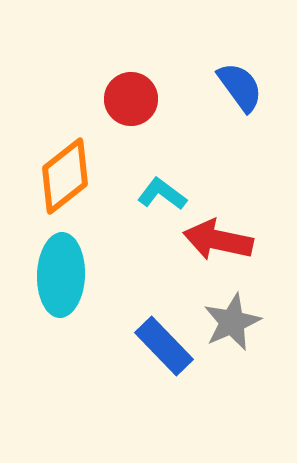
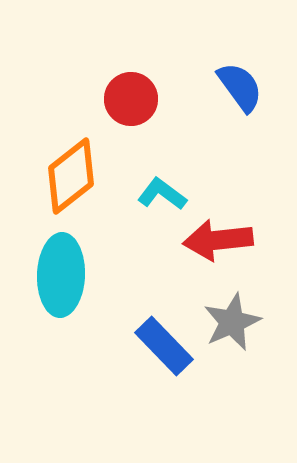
orange diamond: moved 6 px right
red arrow: rotated 18 degrees counterclockwise
